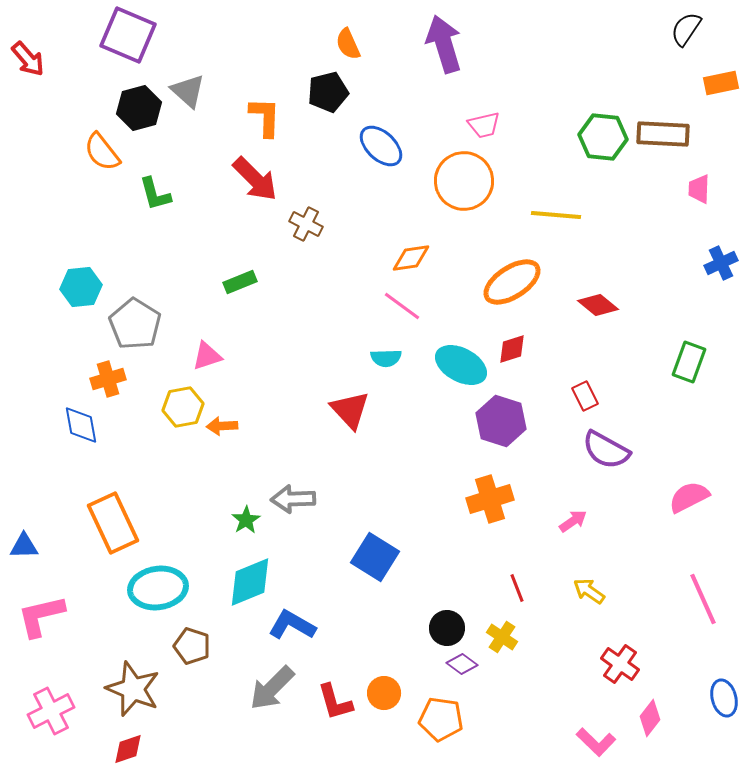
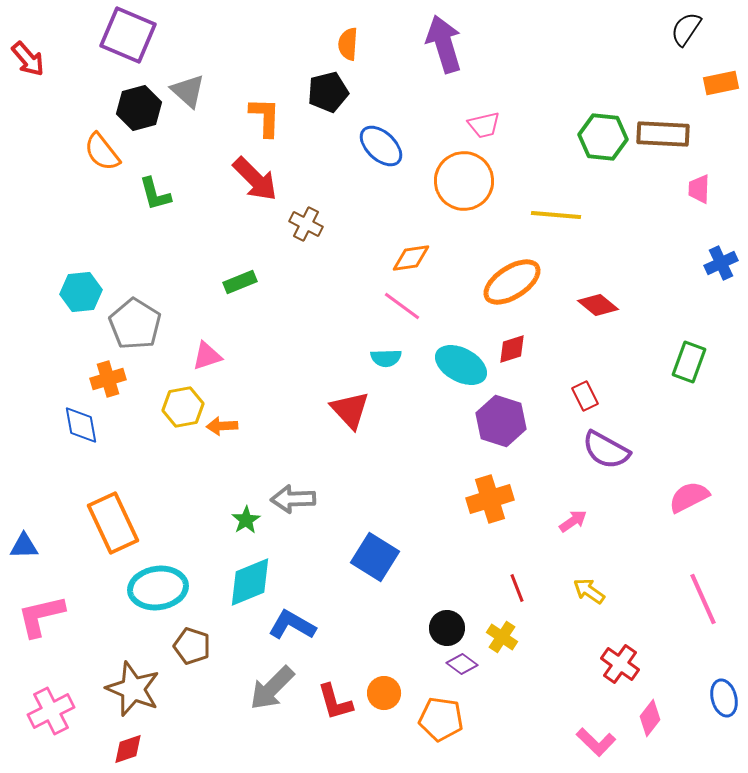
orange semicircle at (348, 44): rotated 28 degrees clockwise
cyan hexagon at (81, 287): moved 5 px down
